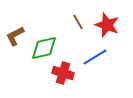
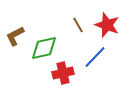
brown line: moved 3 px down
blue line: rotated 15 degrees counterclockwise
red cross: rotated 30 degrees counterclockwise
